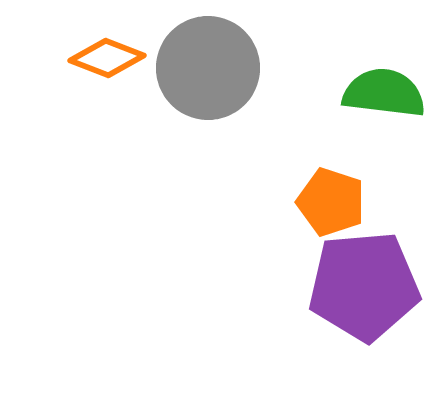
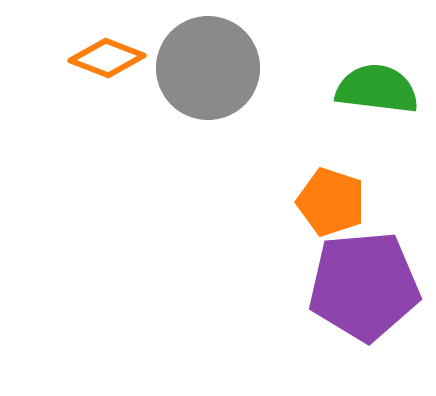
green semicircle: moved 7 px left, 4 px up
